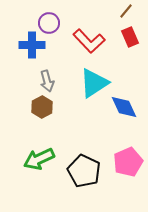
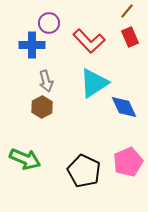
brown line: moved 1 px right
gray arrow: moved 1 px left
green arrow: moved 14 px left; rotated 132 degrees counterclockwise
